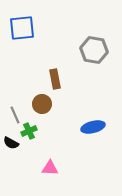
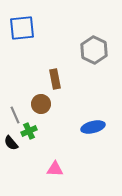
gray hexagon: rotated 16 degrees clockwise
brown circle: moved 1 px left
black semicircle: rotated 21 degrees clockwise
pink triangle: moved 5 px right, 1 px down
